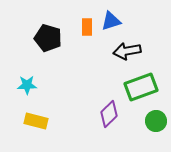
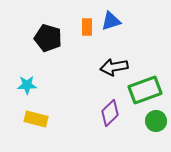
black arrow: moved 13 px left, 16 px down
green rectangle: moved 4 px right, 3 px down
purple diamond: moved 1 px right, 1 px up
yellow rectangle: moved 2 px up
